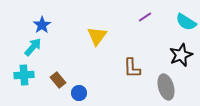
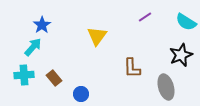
brown rectangle: moved 4 px left, 2 px up
blue circle: moved 2 px right, 1 px down
